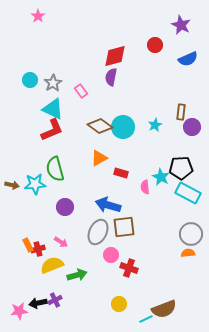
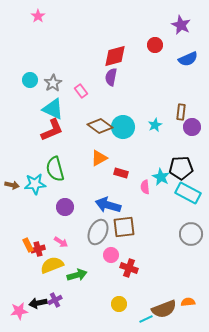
orange semicircle at (188, 253): moved 49 px down
